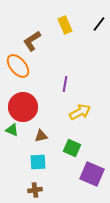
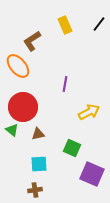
yellow arrow: moved 9 px right
green triangle: rotated 16 degrees clockwise
brown triangle: moved 3 px left, 2 px up
cyan square: moved 1 px right, 2 px down
